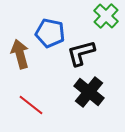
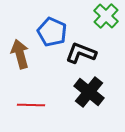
blue pentagon: moved 2 px right, 1 px up; rotated 12 degrees clockwise
black L-shape: rotated 36 degrees clockwise
red line: rotated 36 degrees counterclockwise
